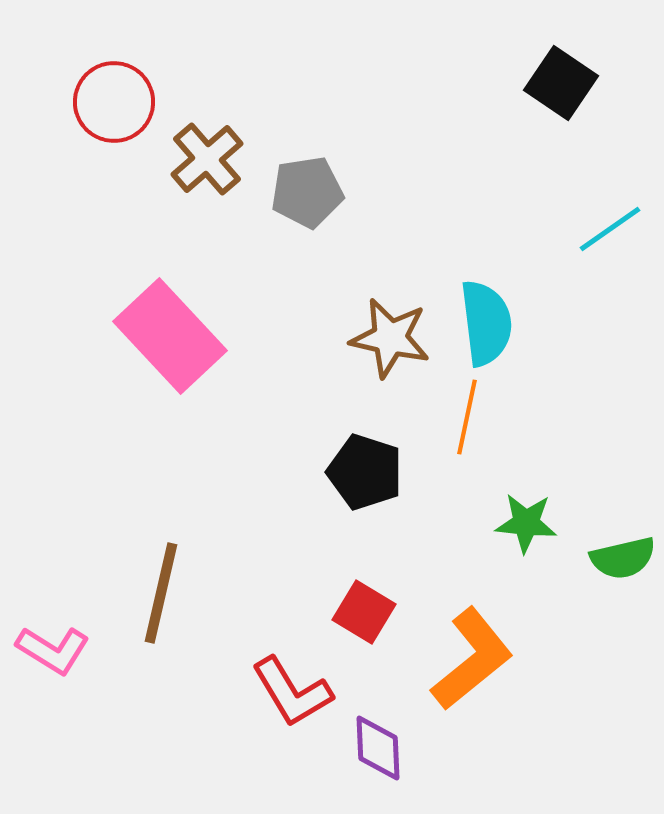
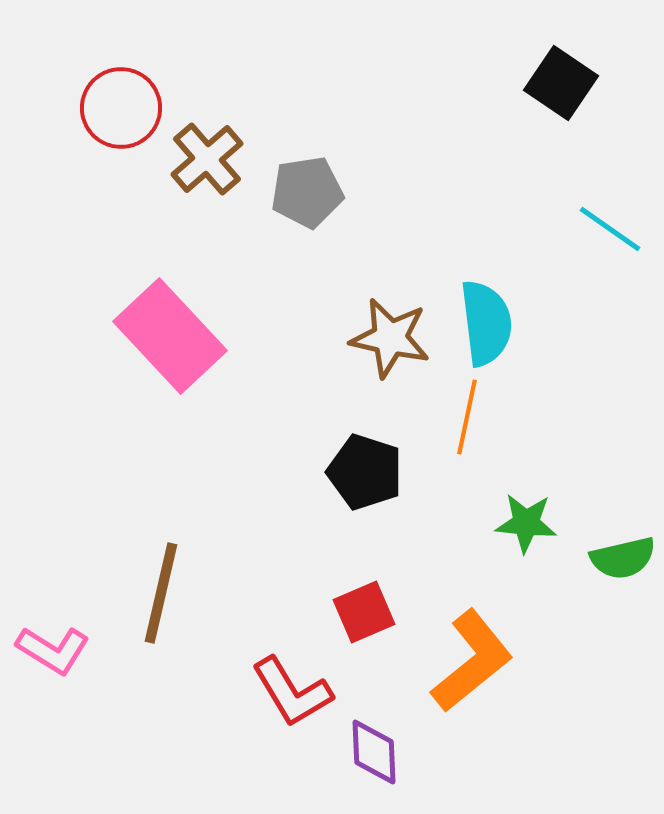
red circle: moved 7 px right, 6 px down
cyan line: rotated 70 degrees clockwise
red square: rotated 36 degrees clockwise
orange L-shape: moved 2 px down
purple diamond: moved 4 px left, 4 px down
